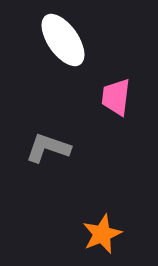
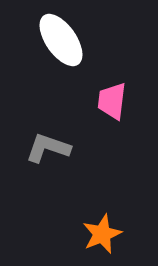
white ellipse: moved 2 px left
pink trapezoid: moved 4 px left, 4 px down
